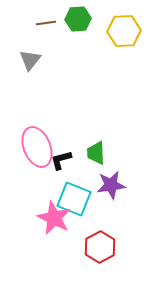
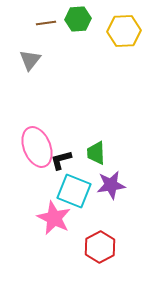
cyan square: moved 8 px up
